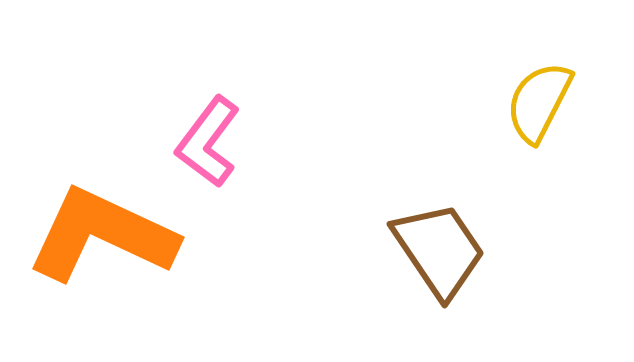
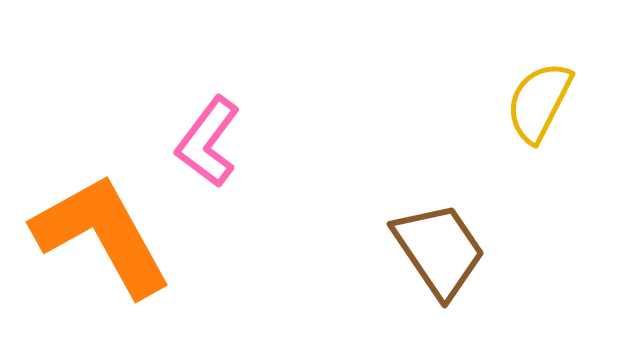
orange L-shape: rotated 36 degrees clockwise
